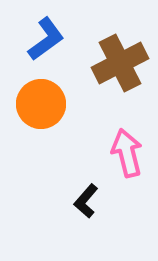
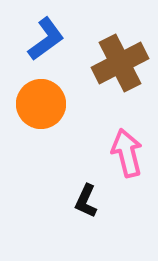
black L-shape: rotated 16 degrees counterclockwise
